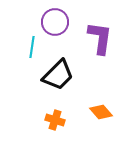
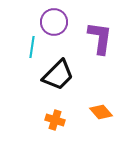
purple circle: moved 1 px left
